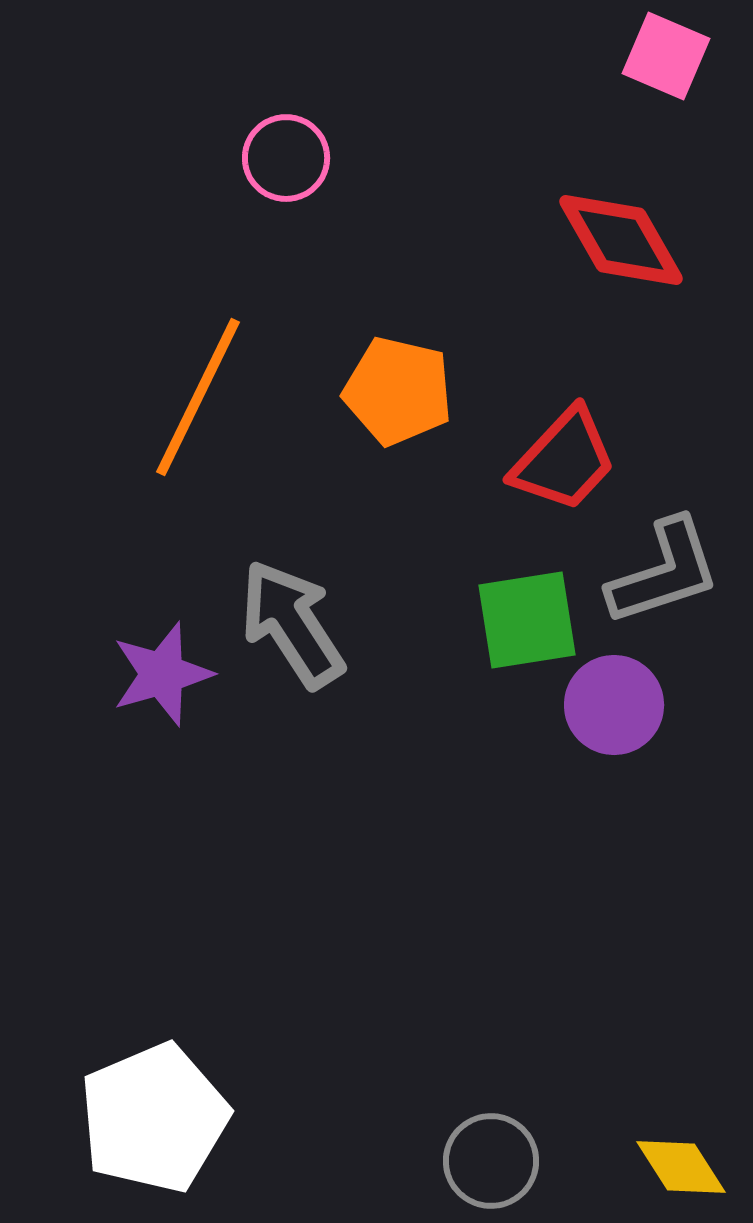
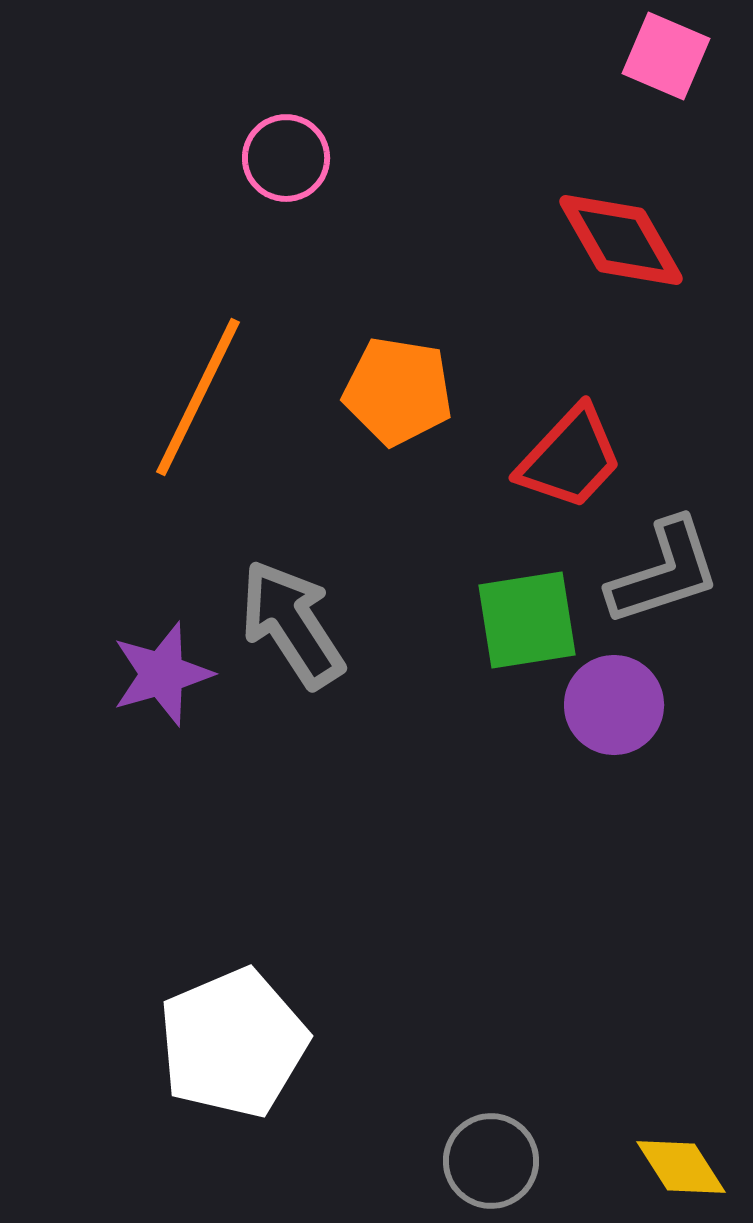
orange pentagon: rotated 4 degrees counterclockwise
red trapezoid: moved 6 px right, 2 px up
white pentagon: moved 79 px right, 75 px up
